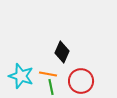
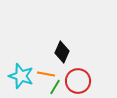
orange line: moved 2 px left
red circle: moved 3 px left
green line: moved 4 px right; rotated 42 degrees clockwise
